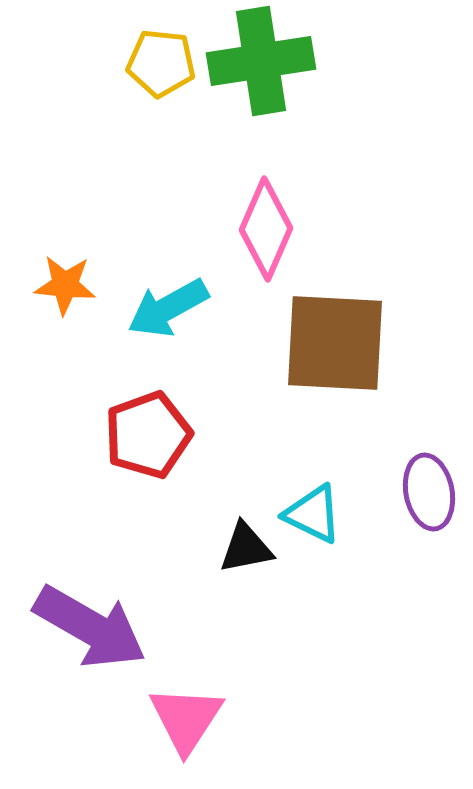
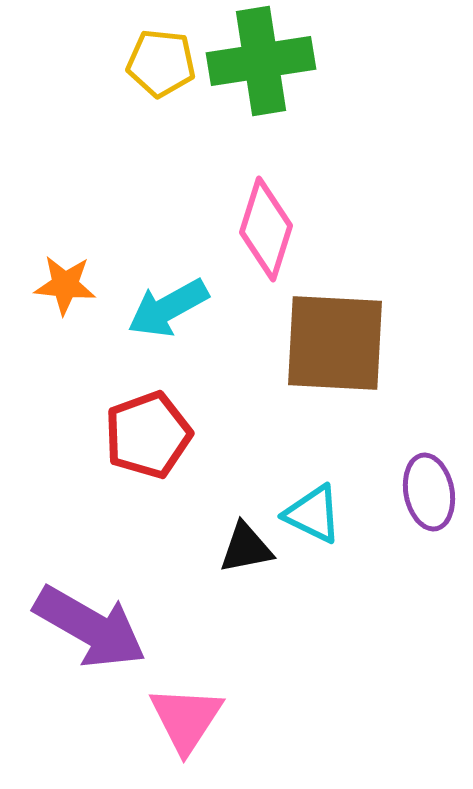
pink diamond: rotated 6 degrees counterclockwise
